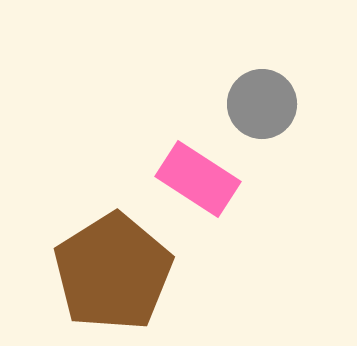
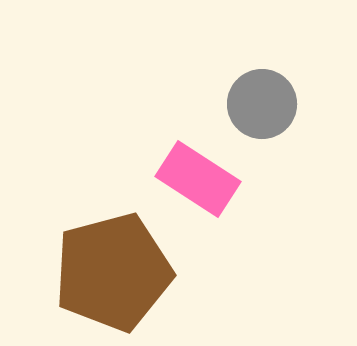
brown pentagon: rotated 17 degrees clockwise
